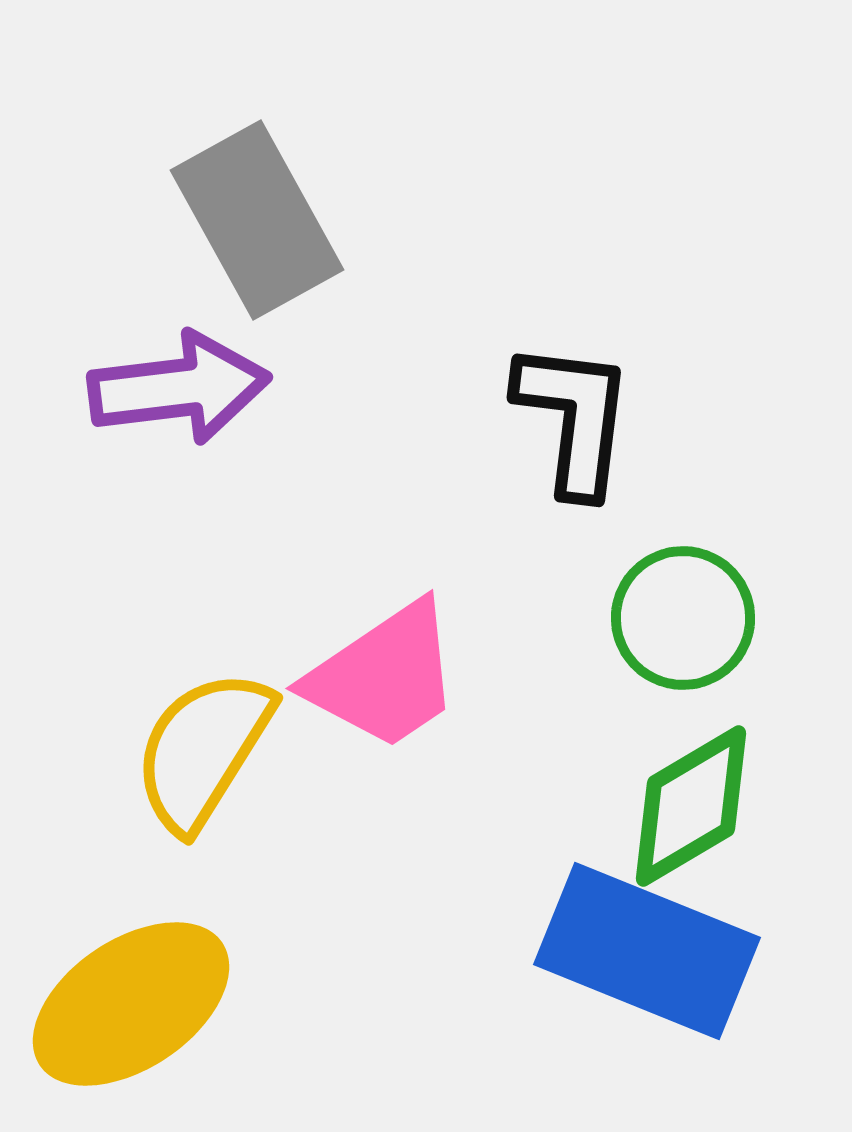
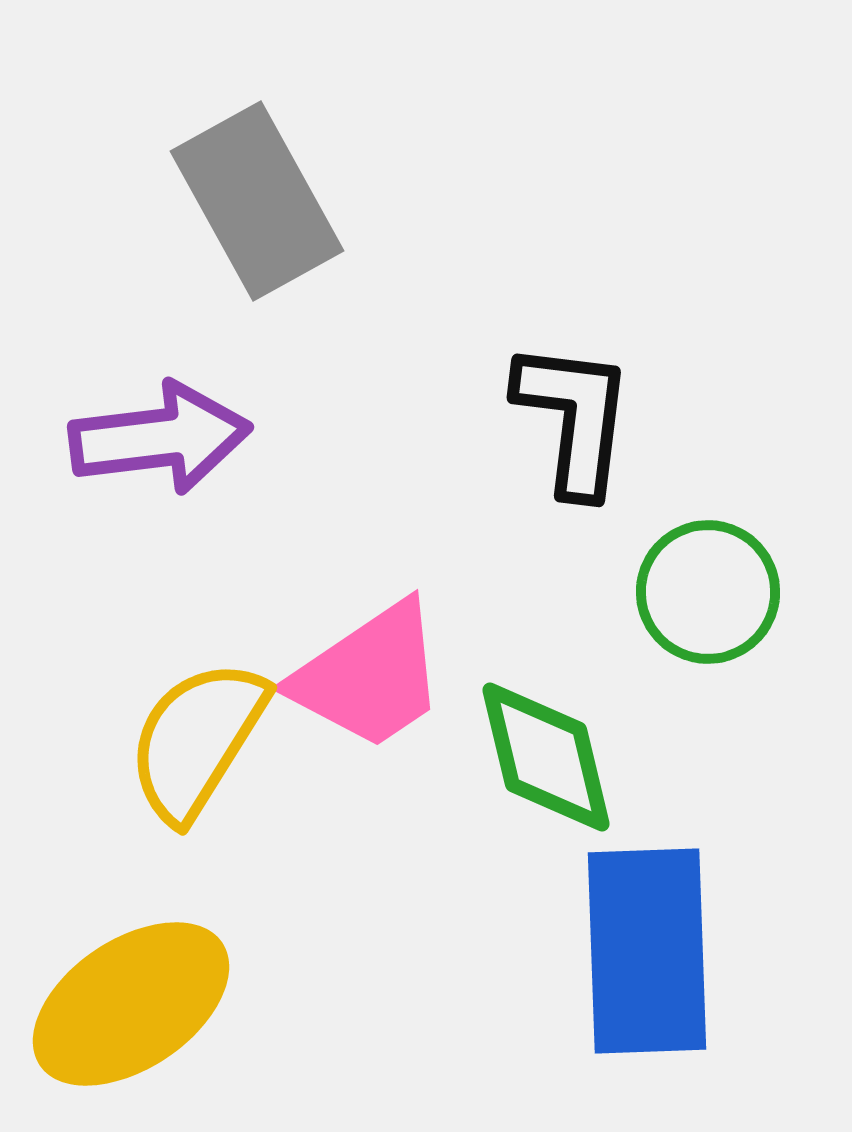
gray rectangle: moved 19 px up
purple arrow: moved 19 px left, 50 px down
green circle: moved 25 px right, 26 px up
pink trapezoid: moved 15 px left
yellow semicircle: moved 6 px left, 10 px up
green diamond: moved 145 px left, 49 px up; rotated 73 degrees counterclockwise
blue rectangle: rotated 66 degrees clockwise
